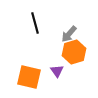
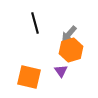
orange hexagon: moved 3 px left, 2 px up
purple triangle: moved 4 px right
